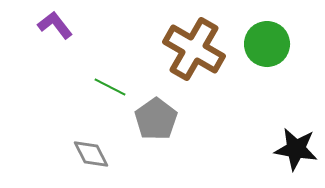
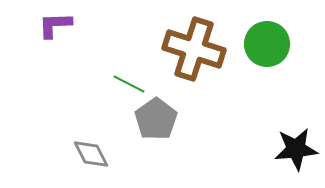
purple L-shape: rotated 54 degrees counterclockwise
brown cross: rotated 12 degrees counterclockwise
green line: moved 19 px right, 3 px up
black star: rotated 15 degrees counterclockwise
